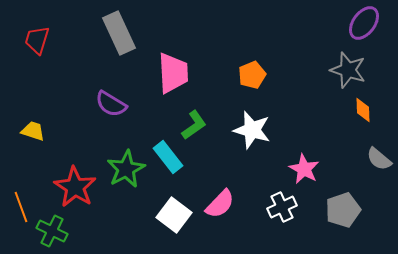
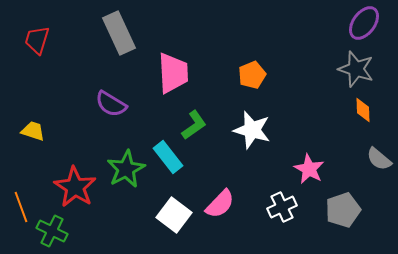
gray star: moved 8 px right, 1 px up
pink star: moved 5 px right
